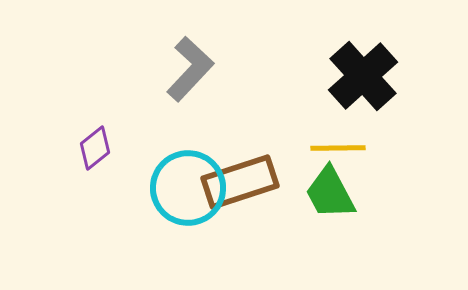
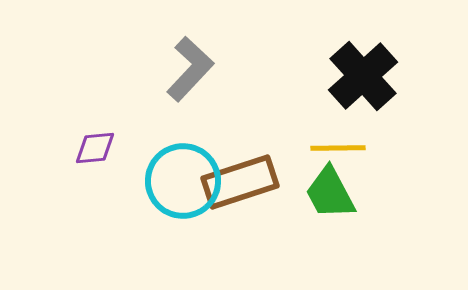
purple diamond: rotated 33 degrees clockwise
cyan circle: moved 5 px left, 7 px up
